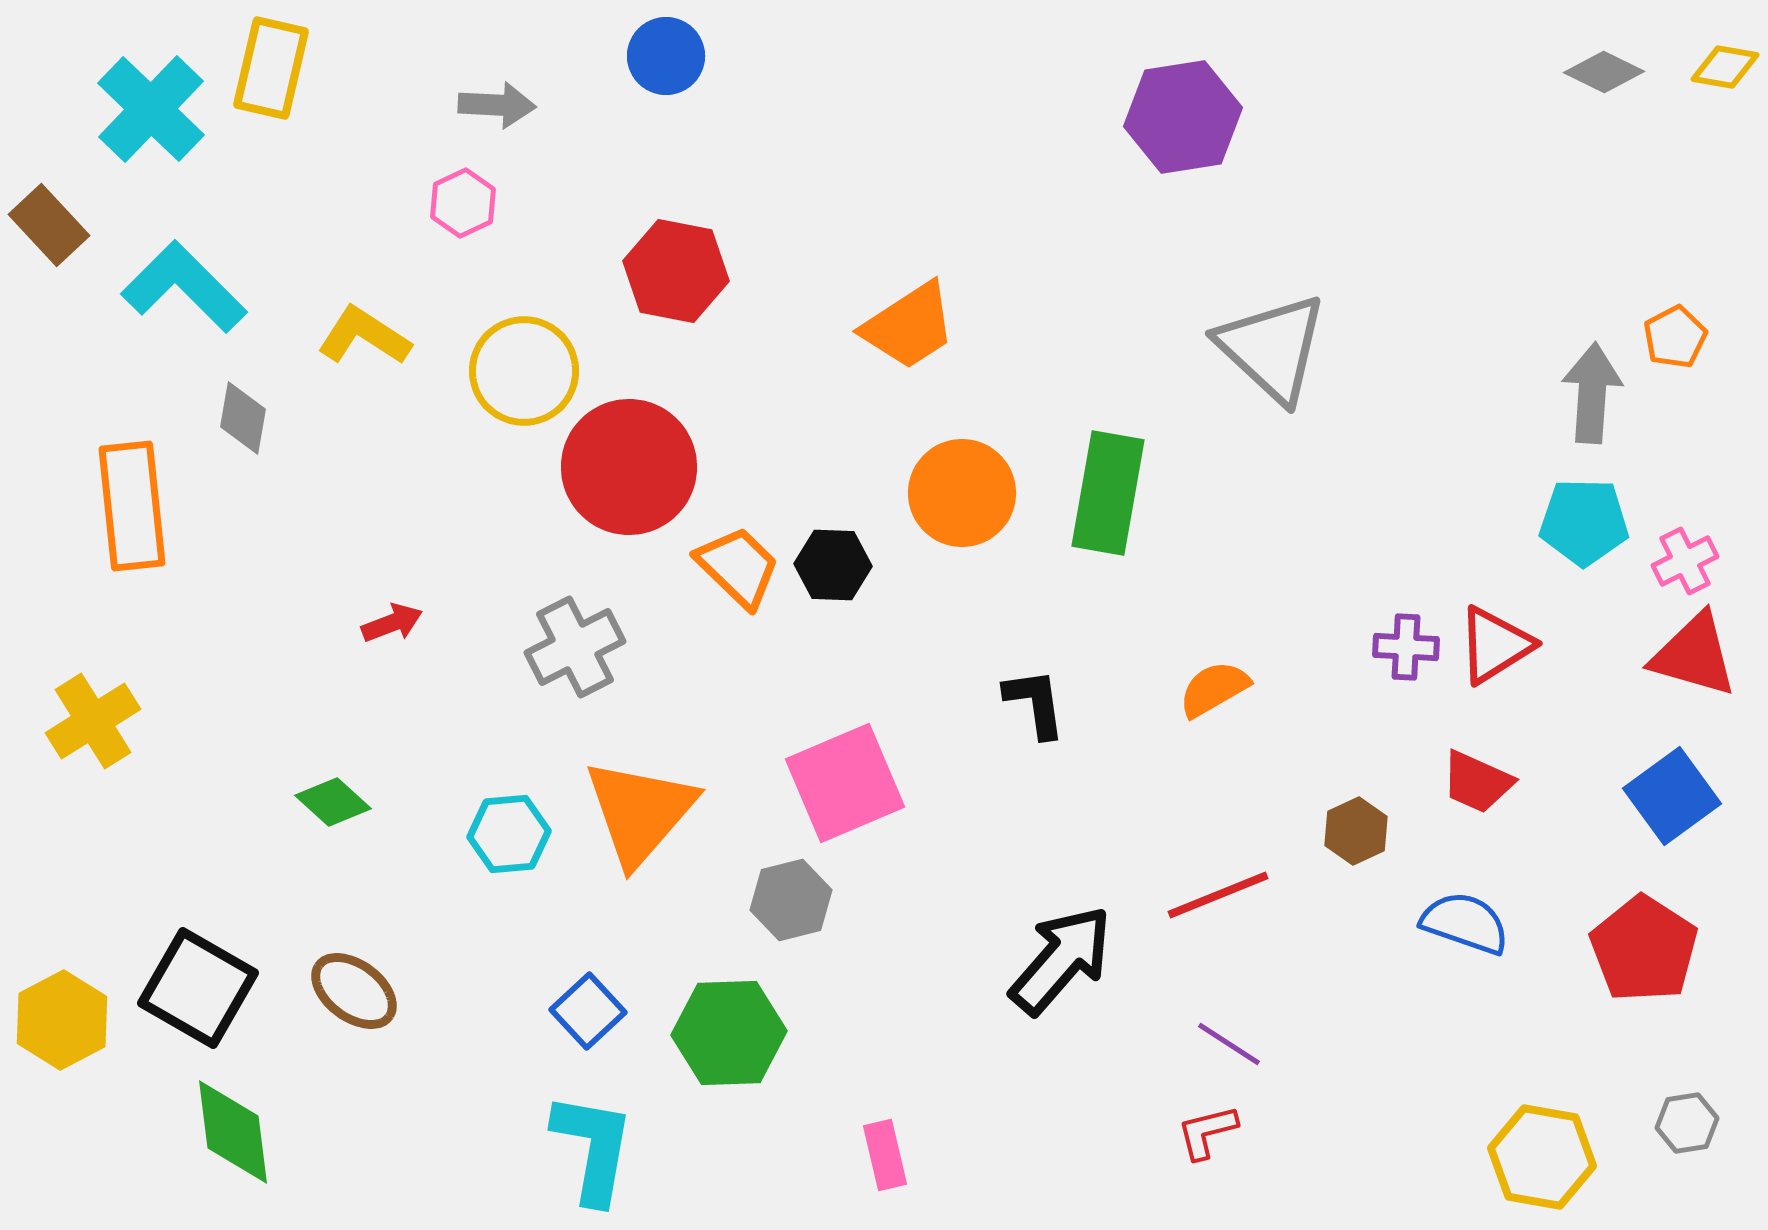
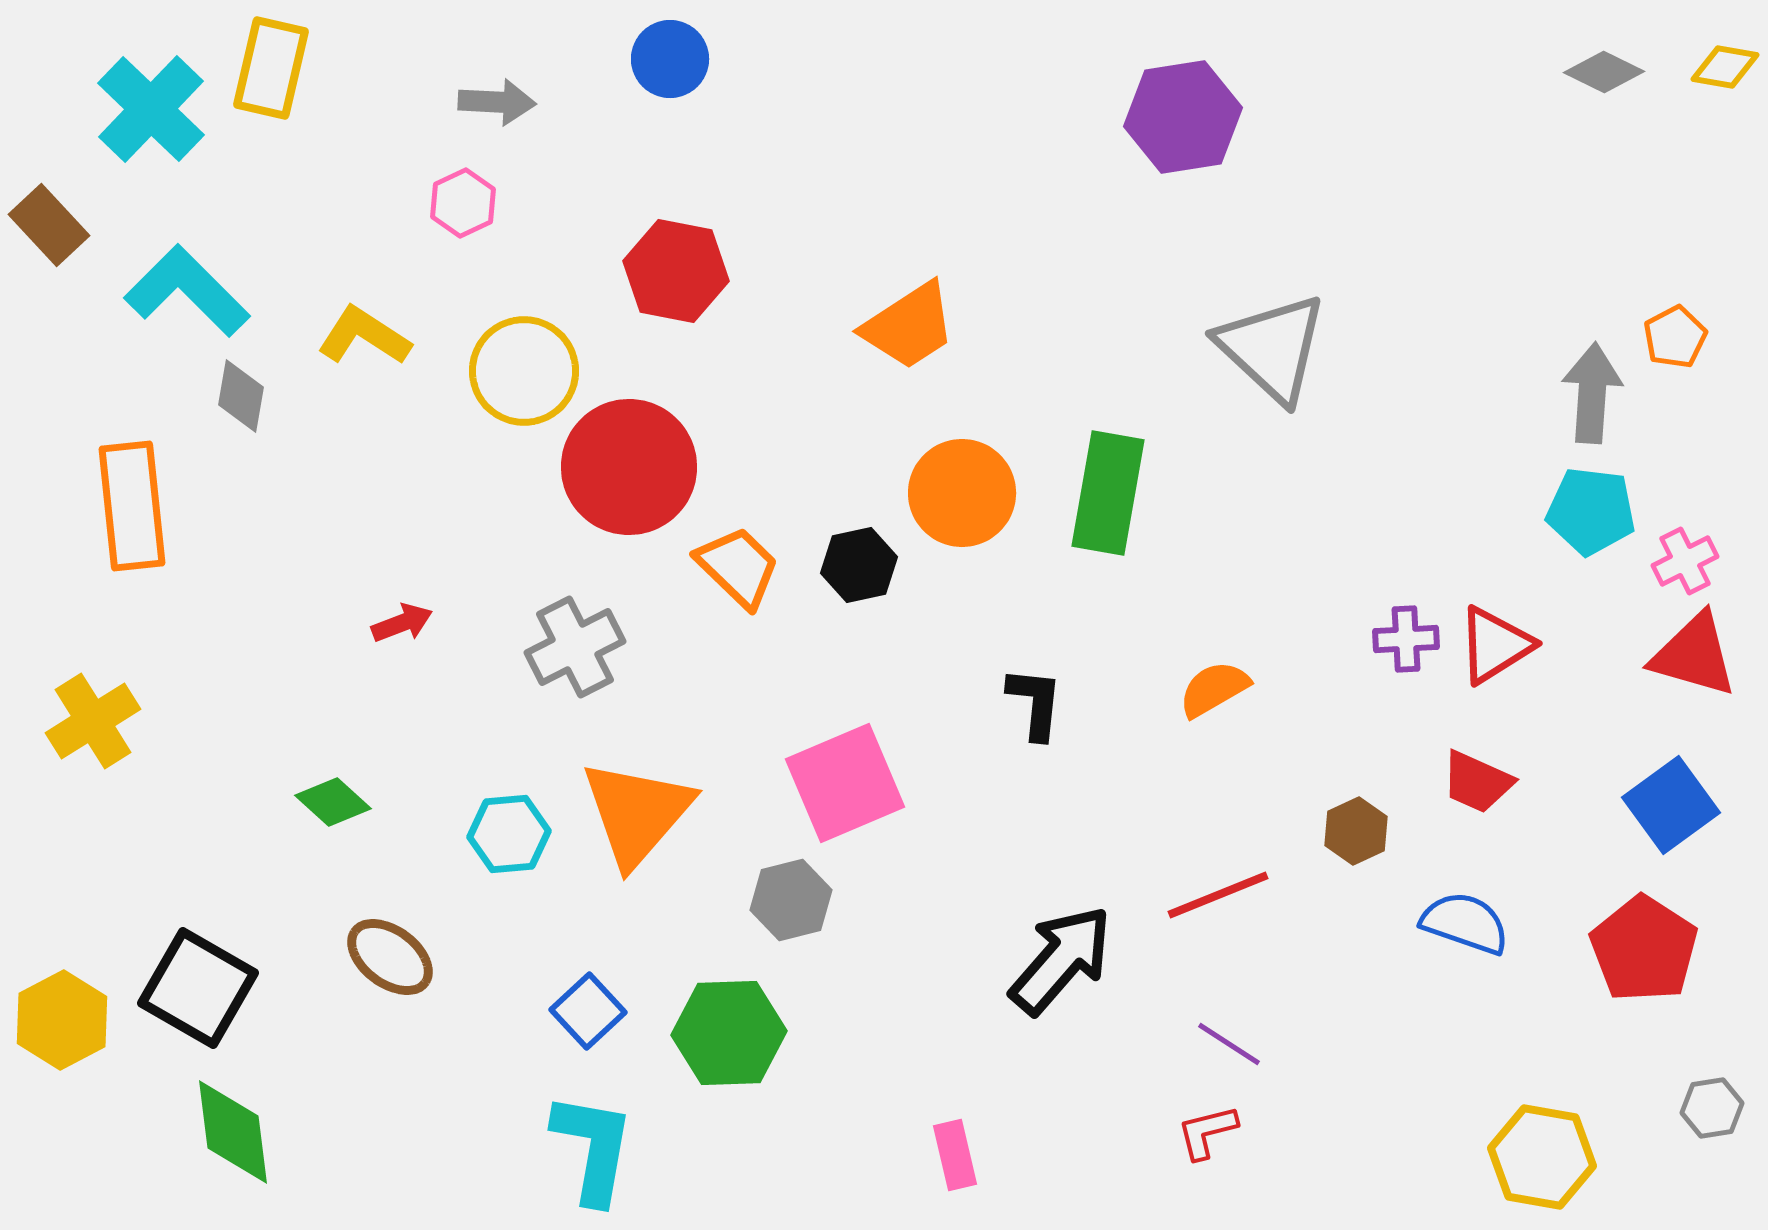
blue circle at (666, 56): moved 4 px right, 3 px down
gray arrow at (497, 105): moved 3 px up
cyan L-shape at (184, 287): moved 3 px right, 4 px down
gray diamond at (243, 418): moved 2 px left, 22 px up
cyan pentagon at (1584, 522): moved 7 px right, 11 px up; rotated 6 degrees clockwise
black hexagon at (833, 565): moved 26 px right; rotated 14 degrees counterclockwise
red arrow at (392, 623): moved 10 px right
purple cross at (1406, 647): moved 8 px up; rotated 6 degrees counterclockwise
black L-shape at (1035, 703): rotated 14 degrees clockwise
blue square at (1672, 796): moved 1 px left, 9 px down
orange triangle at (640, 812): moved 3 px left, 1 px down
brown ellipse at (354, 991): moved 36 px right, 34 px up
gray hexagon at (1687, 1123): moved 25 px right, 15 px up
pink rectangle at (885, 1155): moved 70 px right
